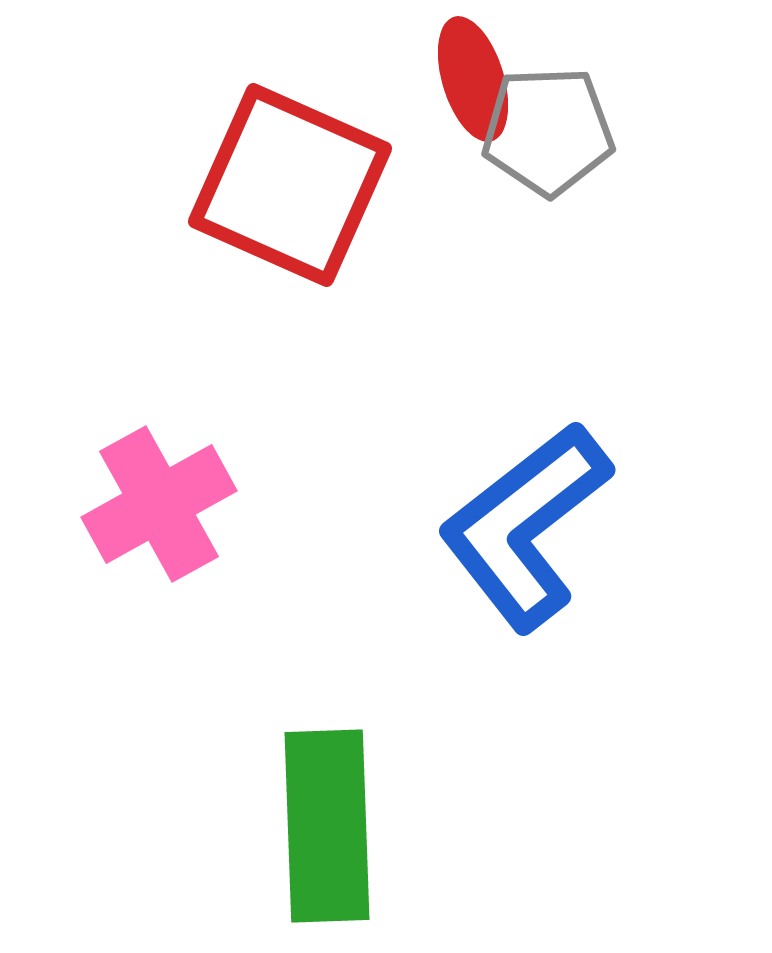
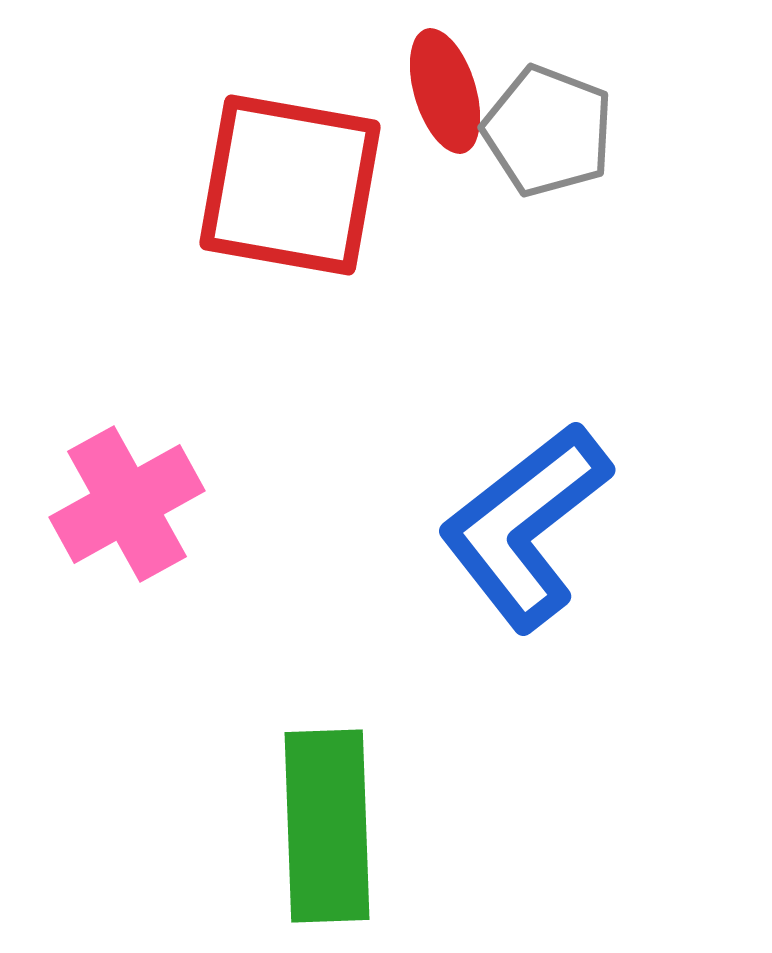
red ellipse: moved 28 px left, 12 px down
gray pentagon: rotated 23 degrees clockwise
red square: rotated 14 degrees counterclockwise
pink cross: moved 32 px left
